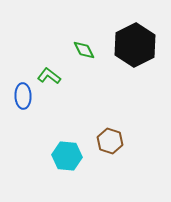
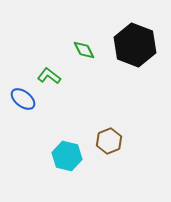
black hexagon: rotated 12 degrees counterclockwise
blue ellipse: moved 3 px down; rotated 50 degrees counterclockwise
brown hexagon: moved 1 px left; rotated 20 degrees clockwise
cyan hexagon: rotated 8 degrees clockwise
